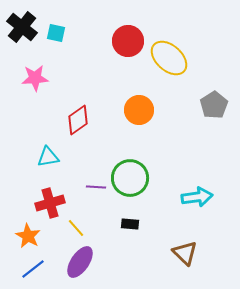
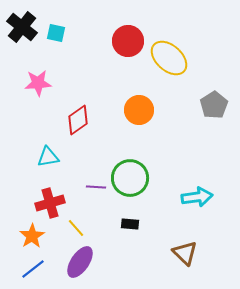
pink star: moved 3 px right, 5 px down
orange star: moved 4 px right; rotated 10 degrees clockwise
